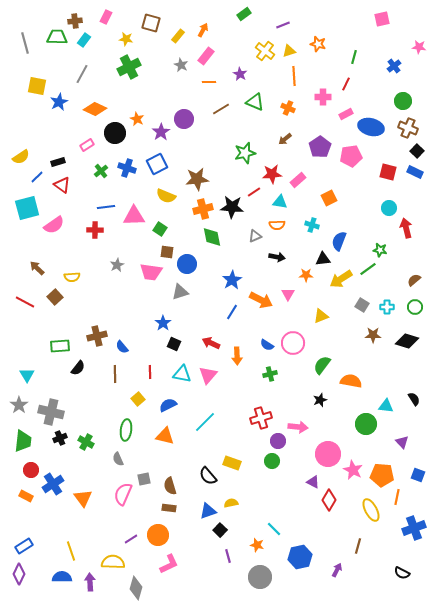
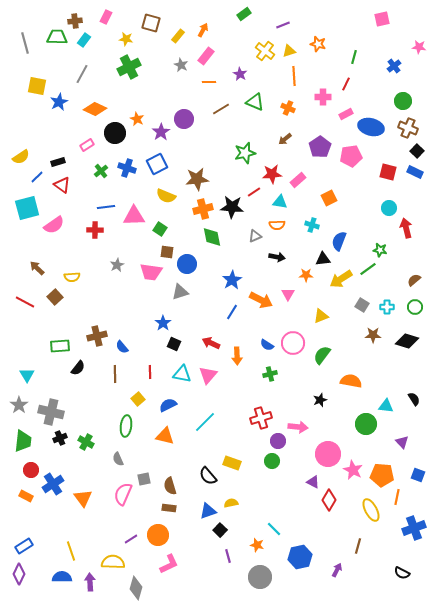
green semicircle at (322, 365): moved 10 px up
green ellipse at (126, 430): moved 4 px up
